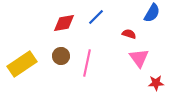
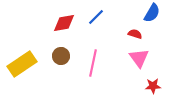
red semicircle: moved 6 px right
pink line: moved 6 px right
red star: moved 3 px left, 3 px down
